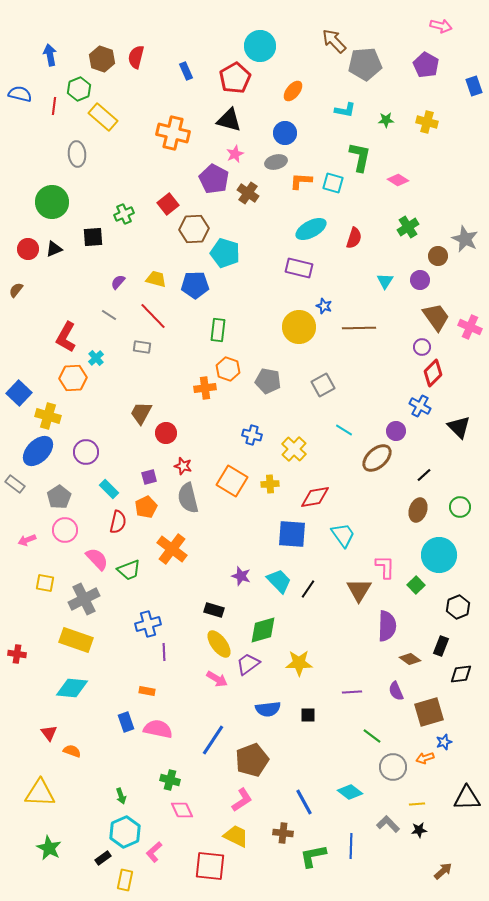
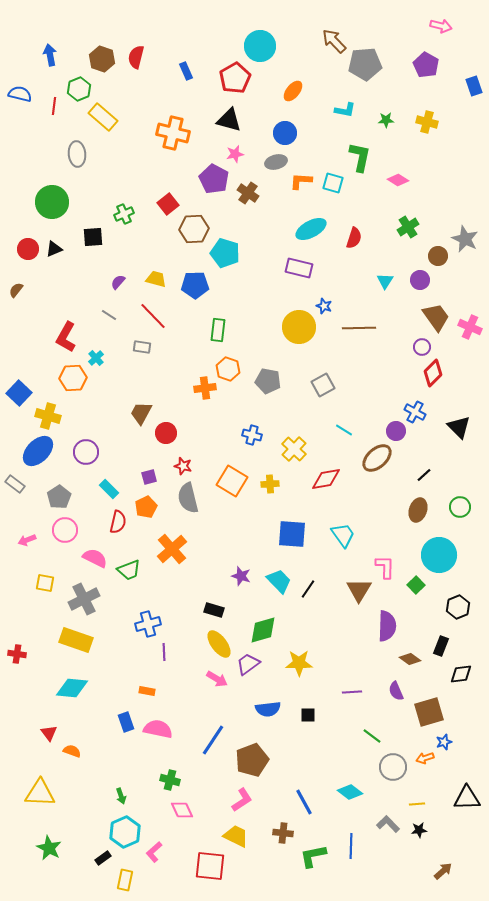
pink star at (235, 154): rotated 12 degrees clockwise
blue cross at (420, 406): moved 5 px left, 6 px down
red diamond at (315, 497): moved 11 px right, 18 px up
orange cross at (172, 549): rotated 12 degrees clockwise
pink semicircle at (97, 559): moved 2 px left, 1 px up; rotated 20 degrees counterclockwise
